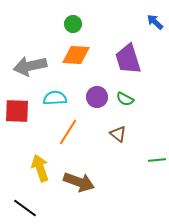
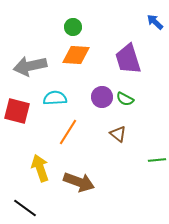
green circle: moved 3 px down
purple circle: moved 5 px right
red square: rotated 12 degrees clockwise
